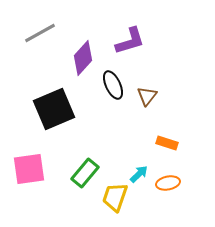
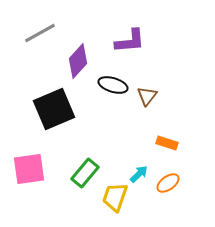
purple L-shape: rotated 12 degrees clockwise
purple diamond: moved 5 px left, 3 px down
black ellipse: rotated 48 degrees counterclockwise
orange ellipse: rotated 25 degrees counterclockwise
